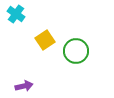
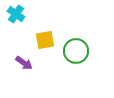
yellow square: rotated 24 degrees clockwise
purple arrow: moved 23 px up; rotated 48 degrees clockwise
